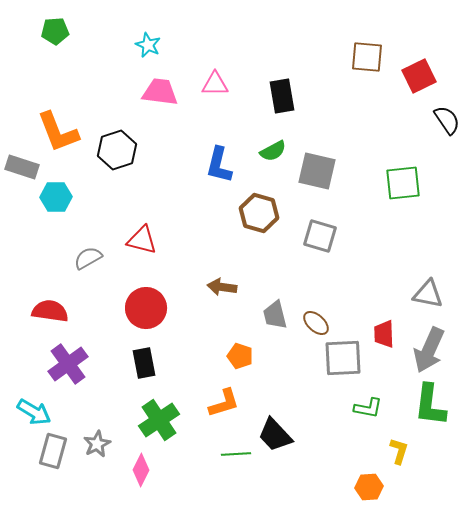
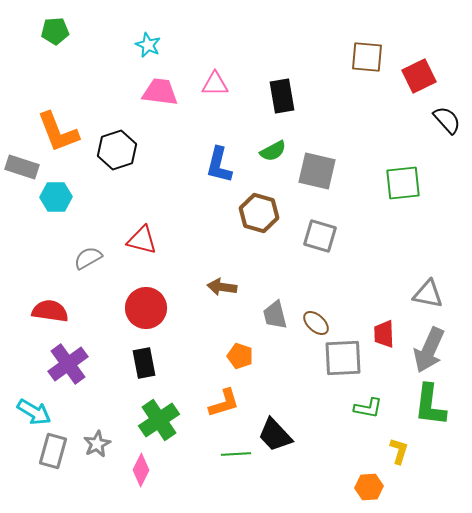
black semicircle at (447, 120): rotated 8 degrees counterclockwise
